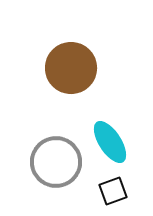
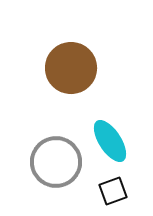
cyan ellipse: moved 1 px up
